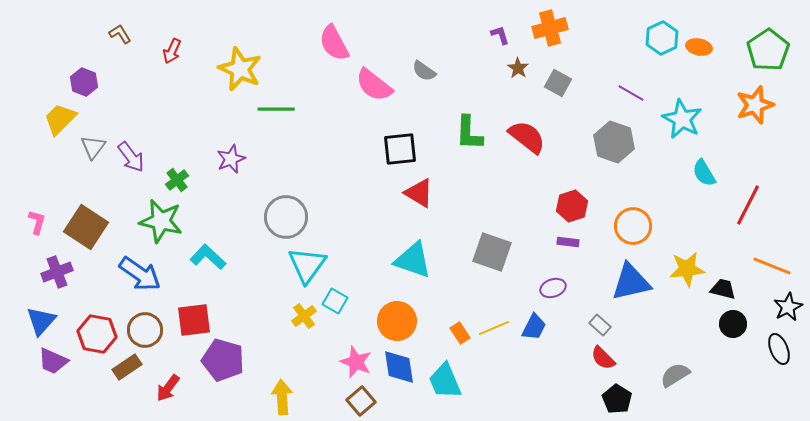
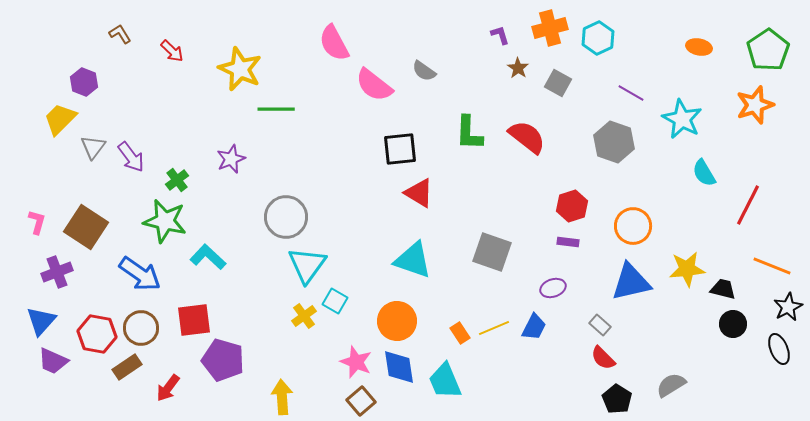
cyan hexagon at (662, 38): moved 64 px left
red arrow at (172, 51): rotated 70 degrees counterclockwise
green star at (161, 221): moved 4 px right
brown circle at (145, 330): moved 4 px left, 2 px up
gray semicircle at (675, 375): moved 4 px left, 10 px down
